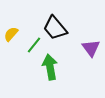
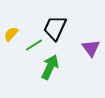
black trapezoid: rotated 64 degrees clockwise
green line: rotated 18 degrees clockwise
green arrow: rotated 35 degrees clockwise
